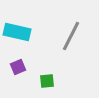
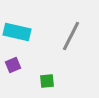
purple square: moved 5 px left, 2 px up
